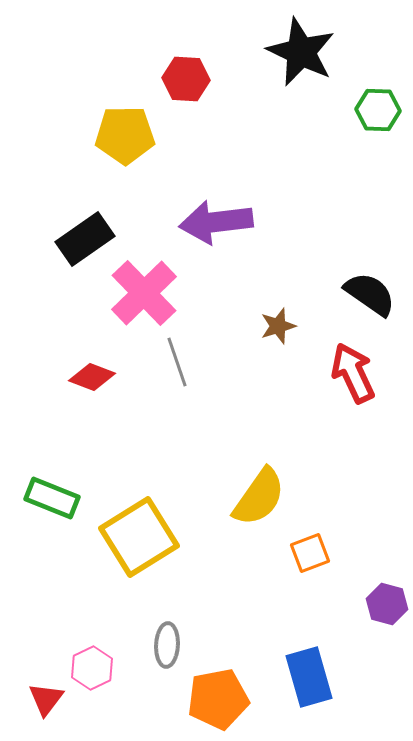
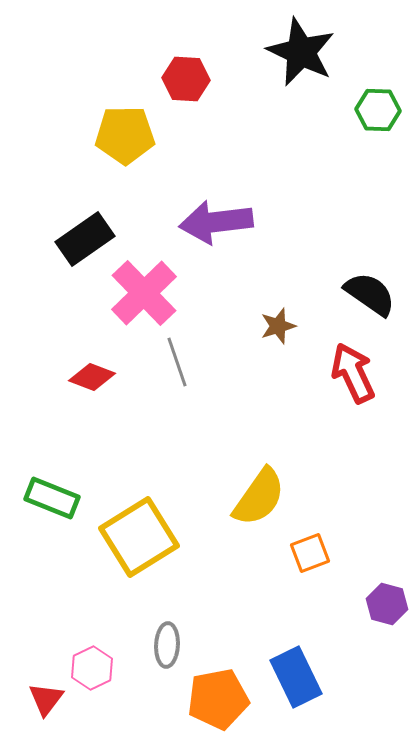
blue rectangle: moved 13 px left; rotated 10 degrees counterclockwise
